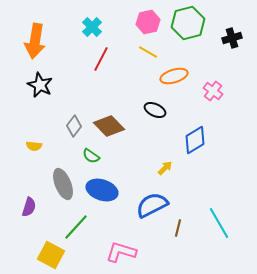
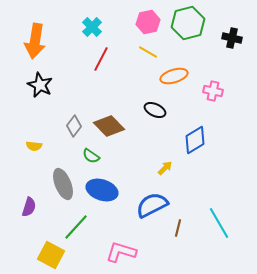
black cross: rotated 30 degrees clockwise
pink cross: rotated 24 degrees counterclockwise
